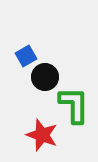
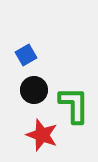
blue square: moved 1 px up
black circle: moved 11 px left, 13 px down
